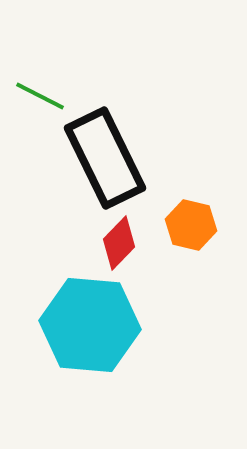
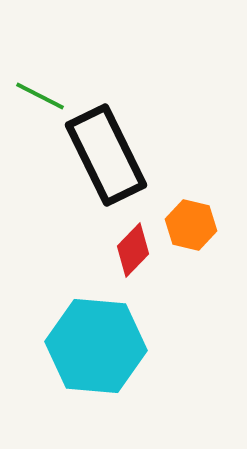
black rectangle: moved 1 px right, 3 px up
red diamond: moved 14 px right, 7 px down
cyan hexagon: moved 6 px right, 21 px down
